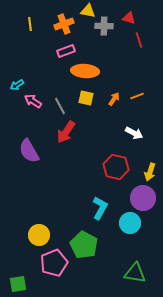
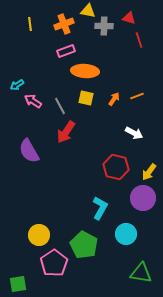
yellow arrow: moved 1 px left; rotated 18 degrees clockwise
cyan circle: moved 4 px left, 11 px down
pink pentagon: rotated 12 degrees counterclockwise
green triangle: moved 6 px right
